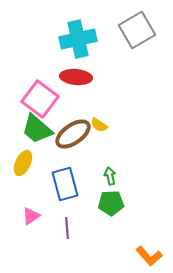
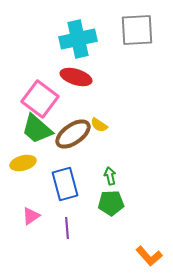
gray square: rotated 27 degrees clockwise
red ellipse: rotated 12 degrees clockwise
yellow ellipse: rotated 50 degrees clockwise
